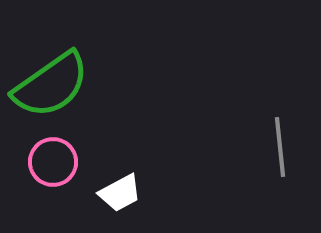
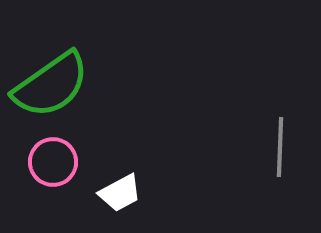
gray line: rotated 8 degrees clockwise
